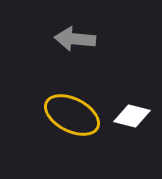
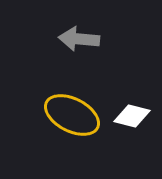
gray arrow: moved 4 px right
